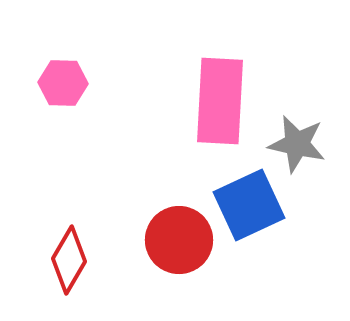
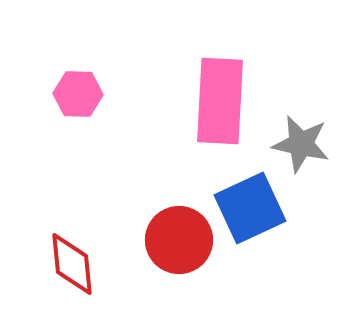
pink hexagon: moved 15 px right, 11 px down
gray star: moved 4 px right
blue square: moved 1 px right, 3 px down
red diamond: moved 3 px right, 4 px down; rotated 36 degrees counterclockwise
